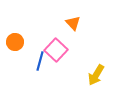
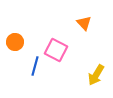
orange triangle: moved 11 px right
pink square: rotated 15 degrees counterclockwise
blue line: moved 5 px left, 5 px down
